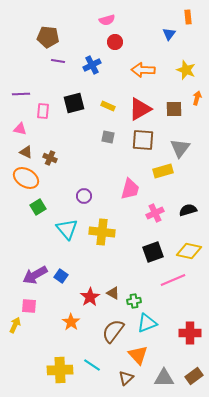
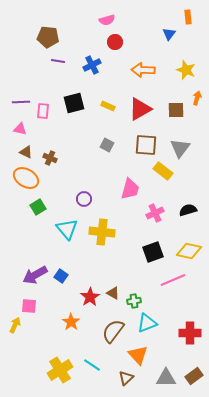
purple line at (21, 94): moved 8 px down
brown square at (174, 109): moved 2 px right, 1 px down
gray square at (108, 137): moved 1 px left, 8 px down; rotated 16 degrees clockwise
brown square at (143, 140): moved 3 px right, 5 px down
yellow rectangle at (163, 171): rotated 54 degrees clockwise
purple circle at (84, 196): moved 3 px down
yellow cross at (60, 370): rotated 30 degrees counterclockwise
gray triangle at (164, 378): moved 2 px right
